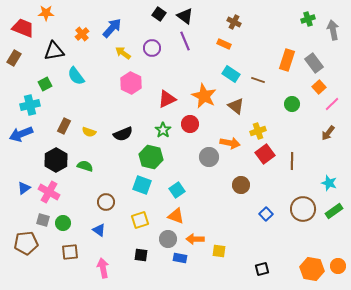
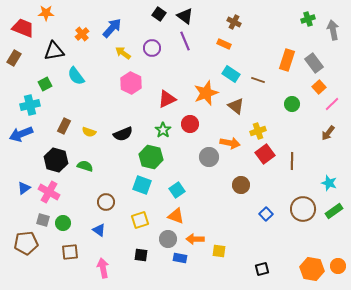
orange star at (204, 96): moved 2 px right, 3 px up; rotated 25 degrees clockwise
black hexagon at (56, 160): rotated 15 degrees counterclockwise
